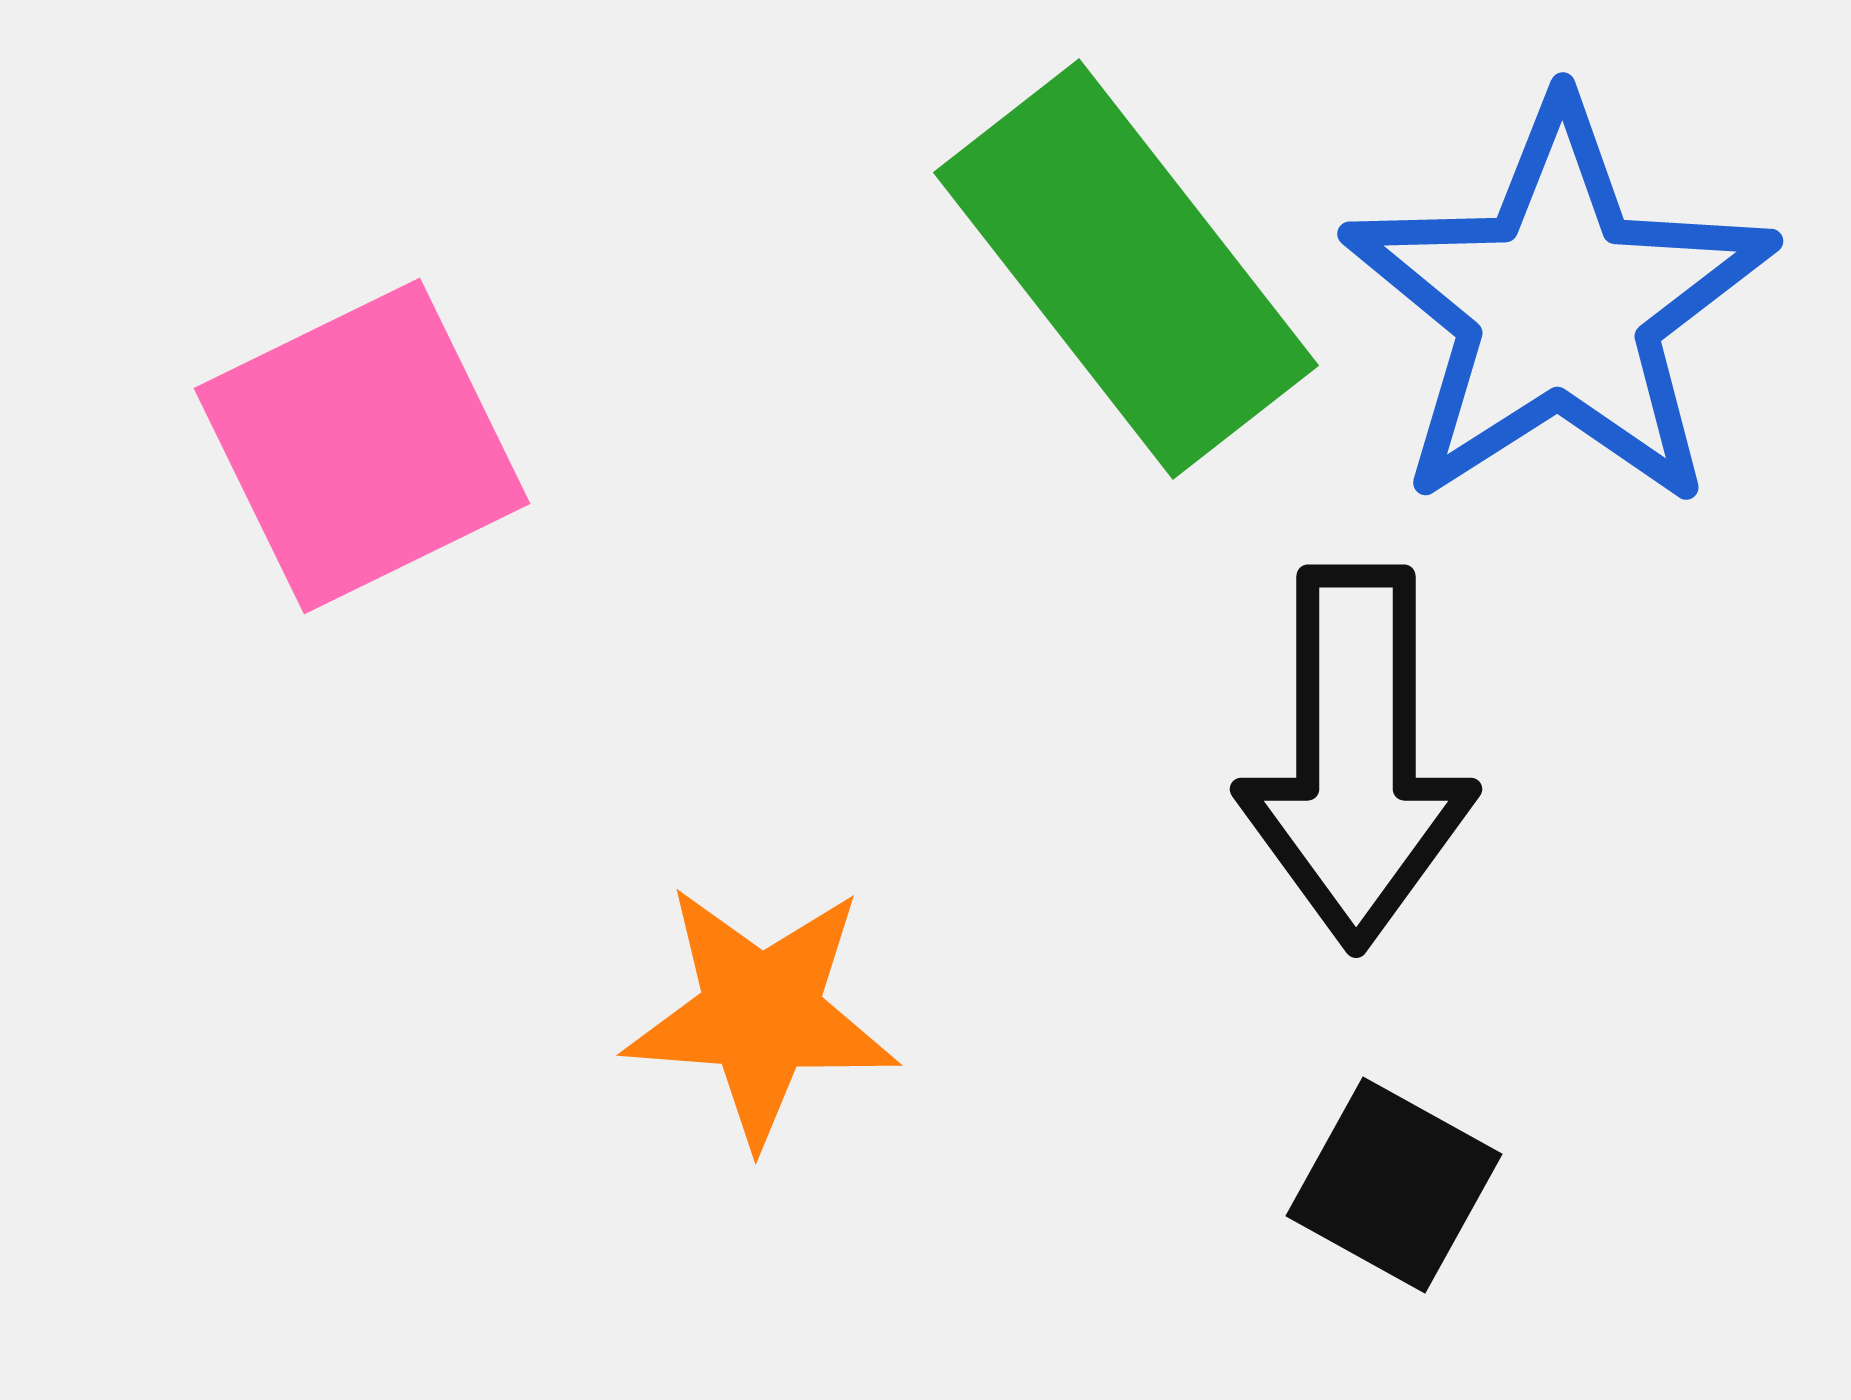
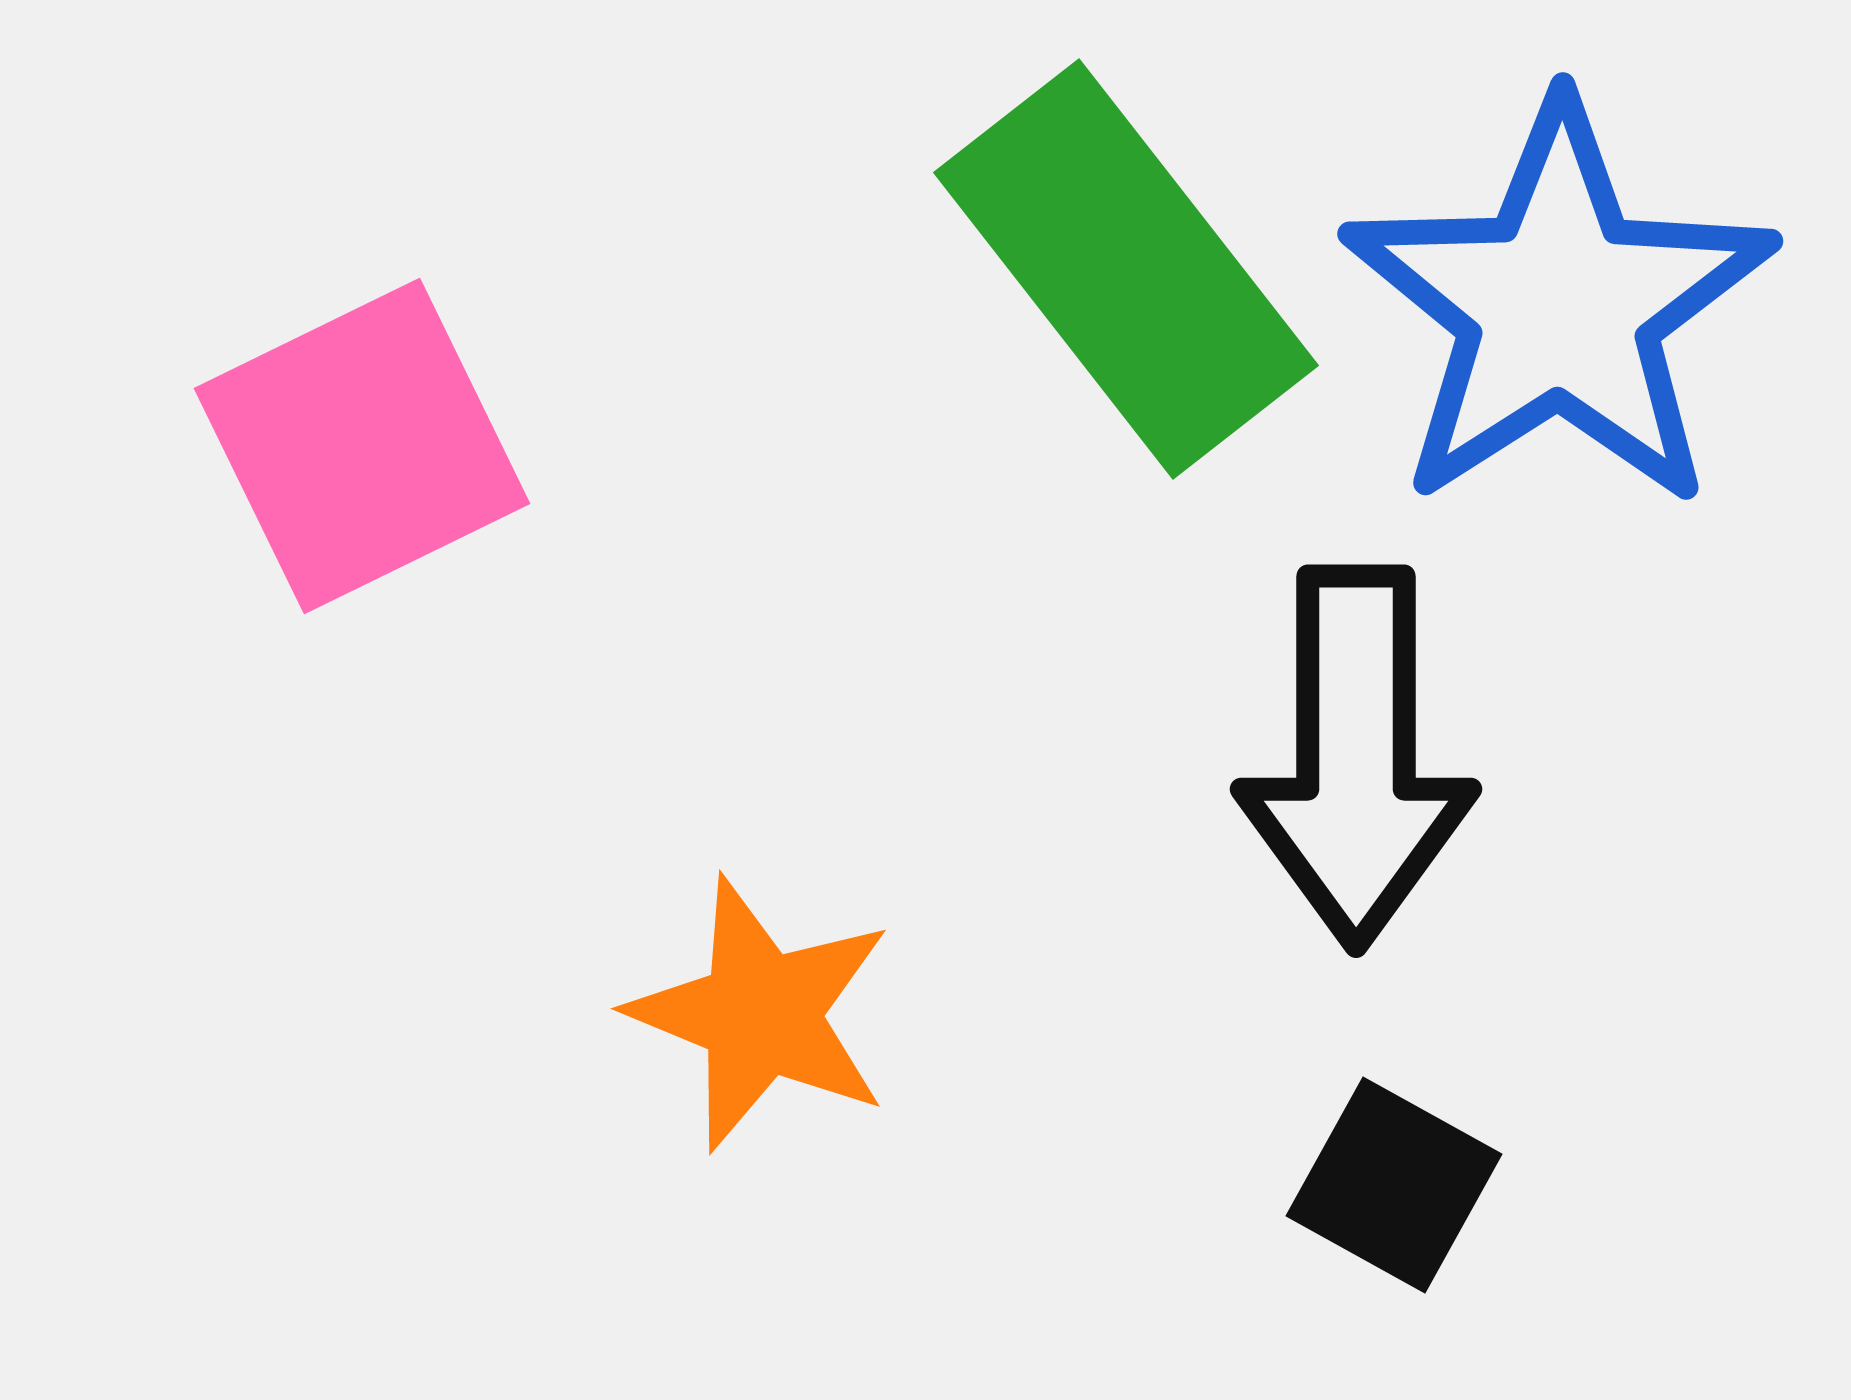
orange star: rotated 18 degrees clockwise
